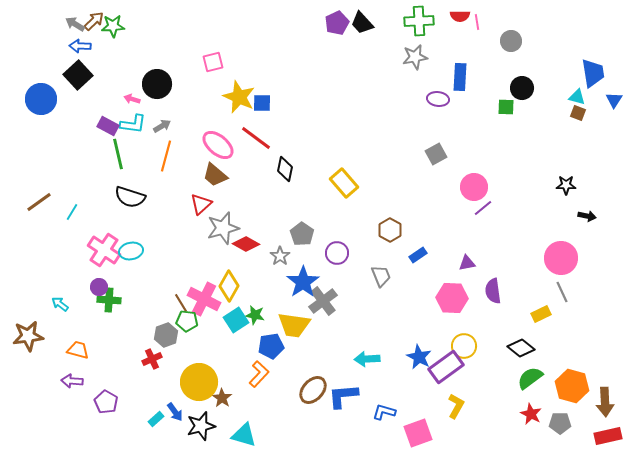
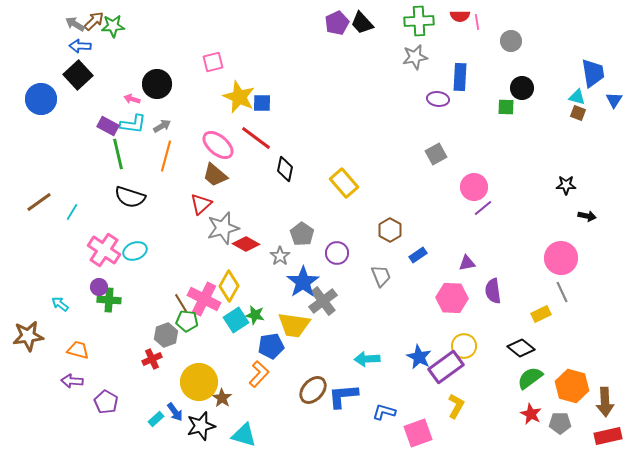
cyan ellipse at (131, 251): moved 4 px right; rotated 10 degrees counterclockwise
